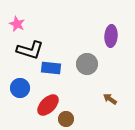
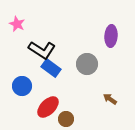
black L-shape: moved 12 px right; rotated 16 degrees clockwise
blue rectangle: rotated 30 degrees clockwise
blue circle: moved 2 px right, 2 px up
red ellipse: moved 2 px down
